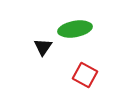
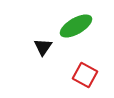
green ellipse: moved 1 px right, 3 px up; rotated 20 degrees counterclockwise
